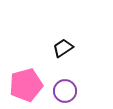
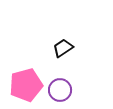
purple circle: moved 5 px left, 1 px up
